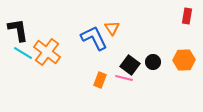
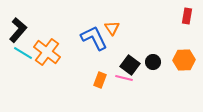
black L-shape: rotated 50 degrees clockwise
